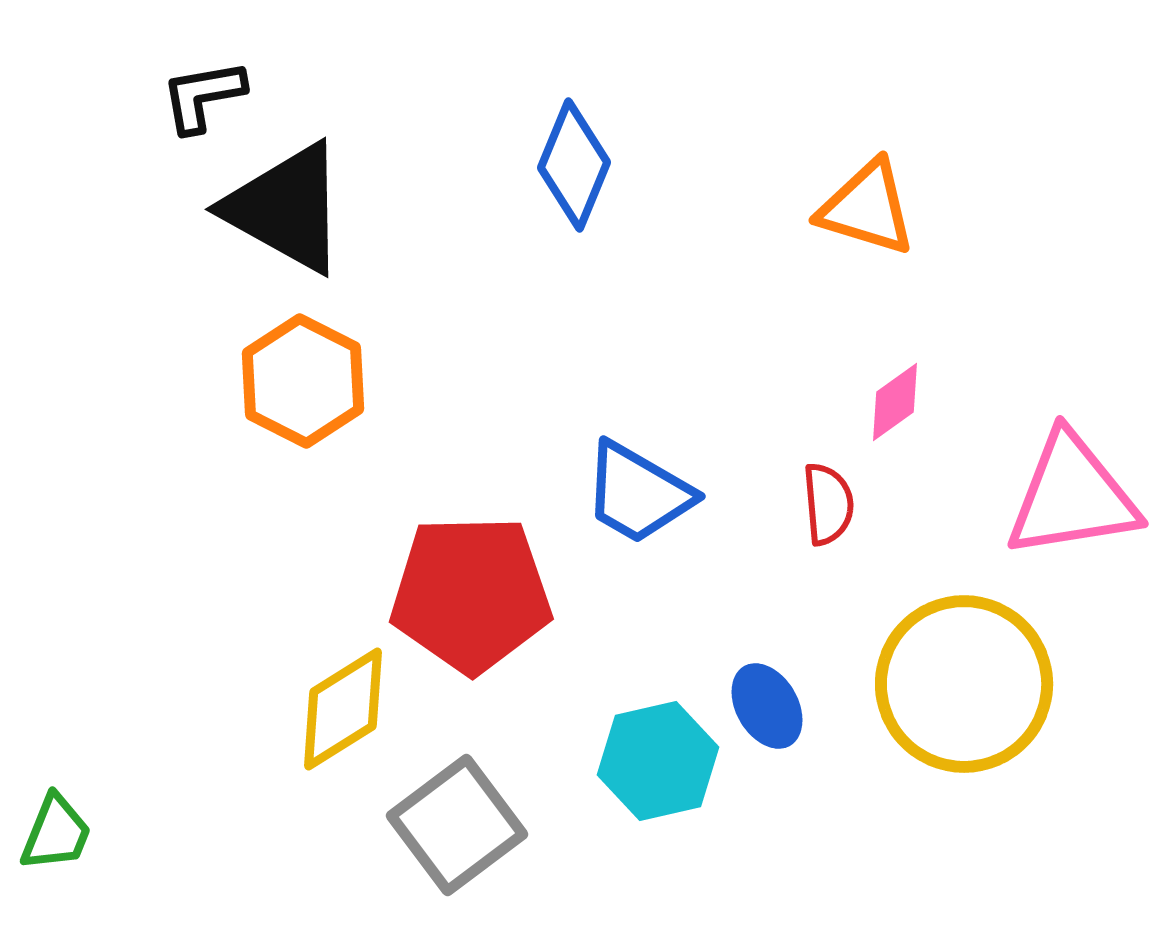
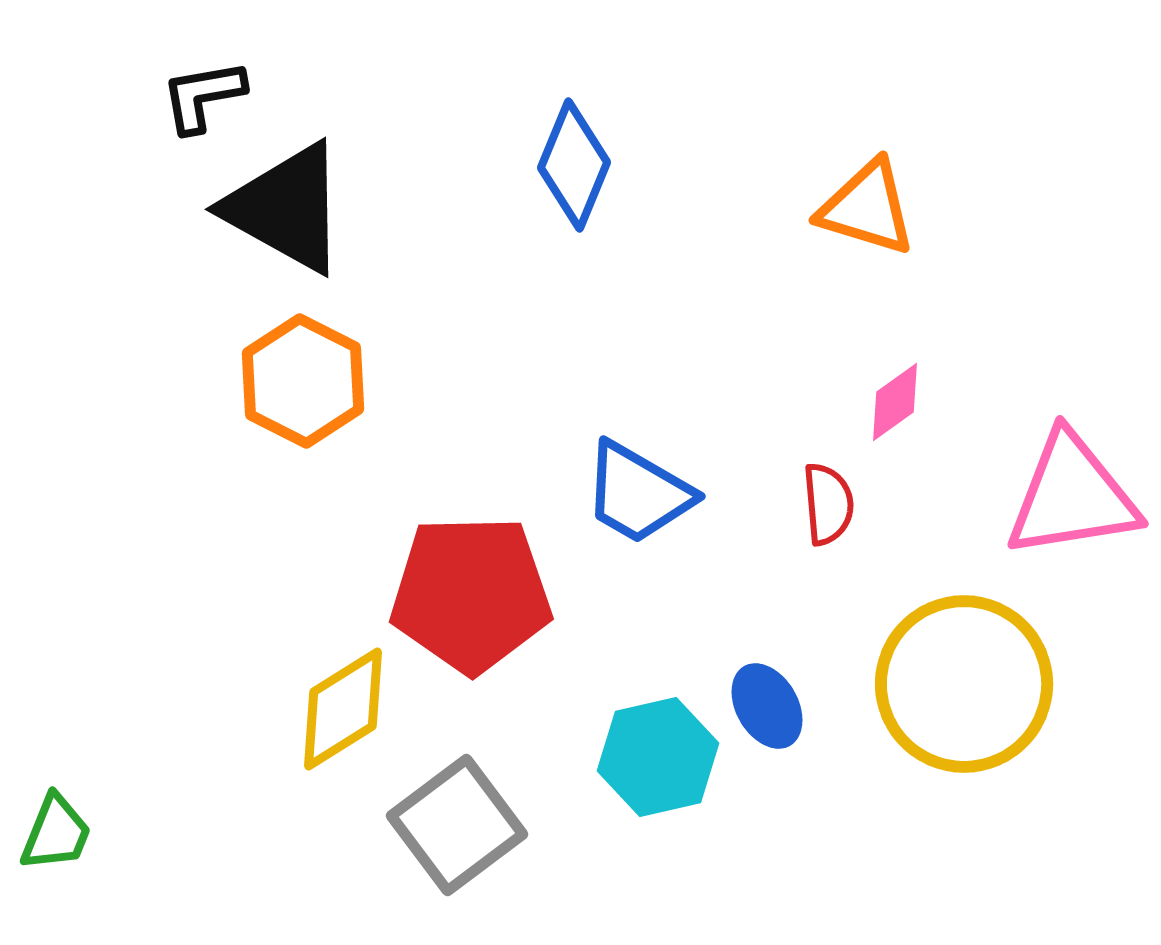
cyan hexagon: moved 4 px up
